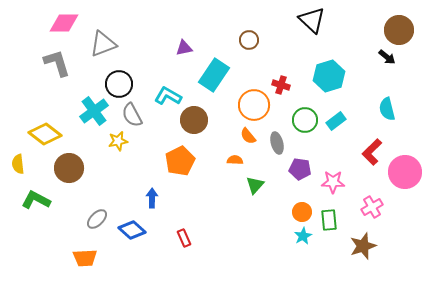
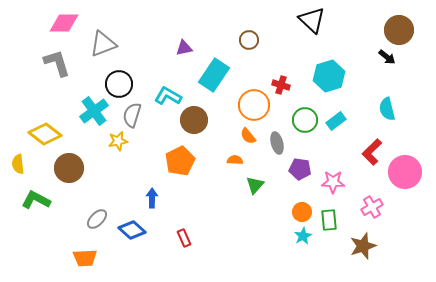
gray semicircle at (132, 115): rotated 45 degrees clockwise
